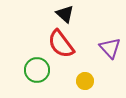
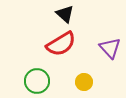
red semicircle: rotated 84 degrees counterclockwise
green circle: moved 11 px down
yellow circle: moved 1 px left, 1 px down
